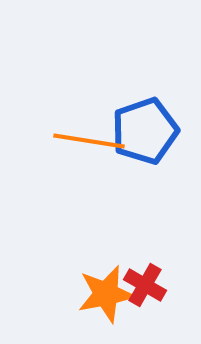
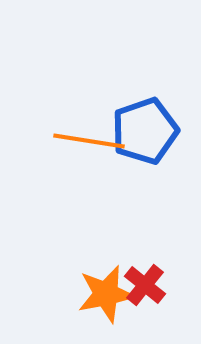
red cross: rotated 9 degrees clockwise
